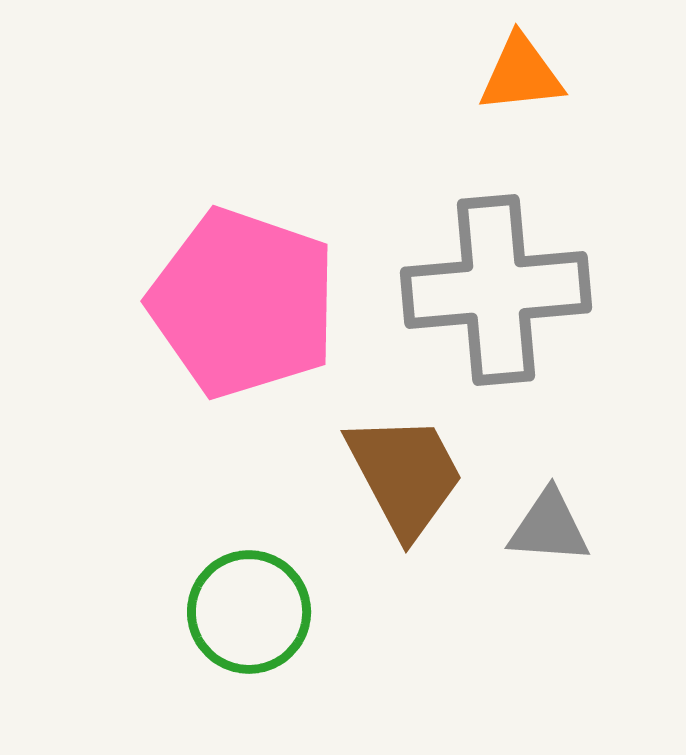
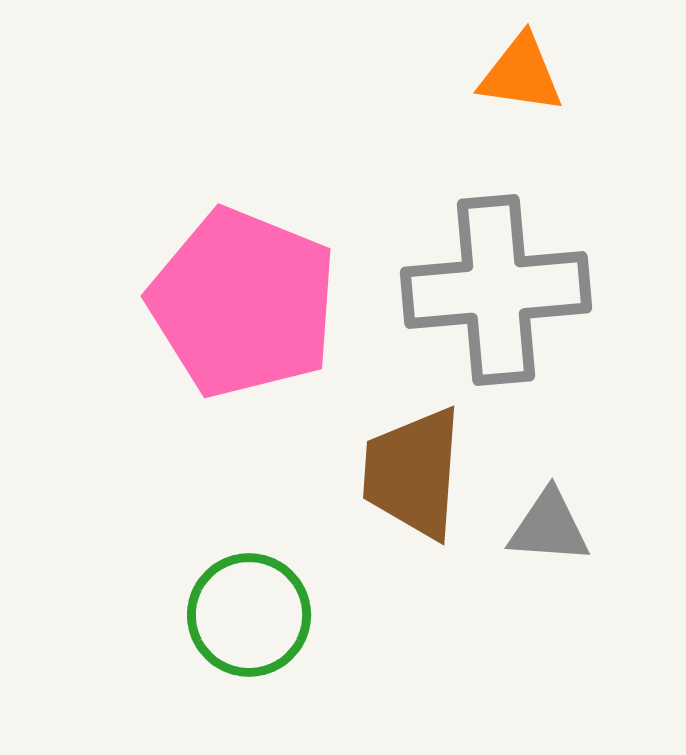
orange triangle: rotated 14 degrees clockwise
pink pentagon: rotated 3 degrees clockwise
brown trapezoid: moved 8 px right, 2 px up; rotated 148 degrees counterclockwise
green circle: moved 3 px down
